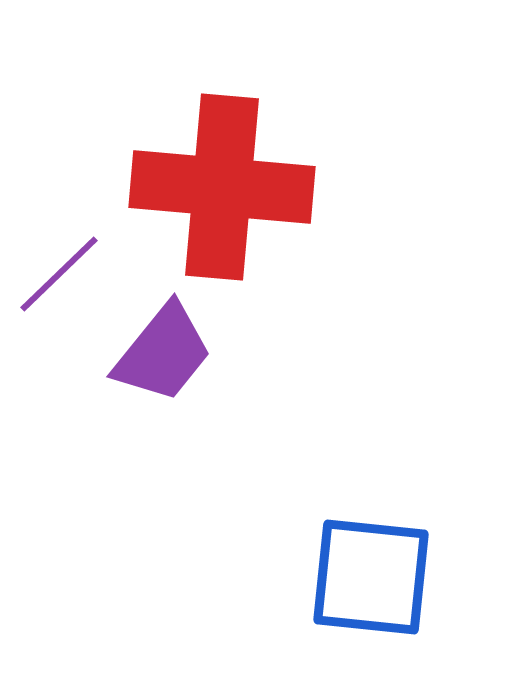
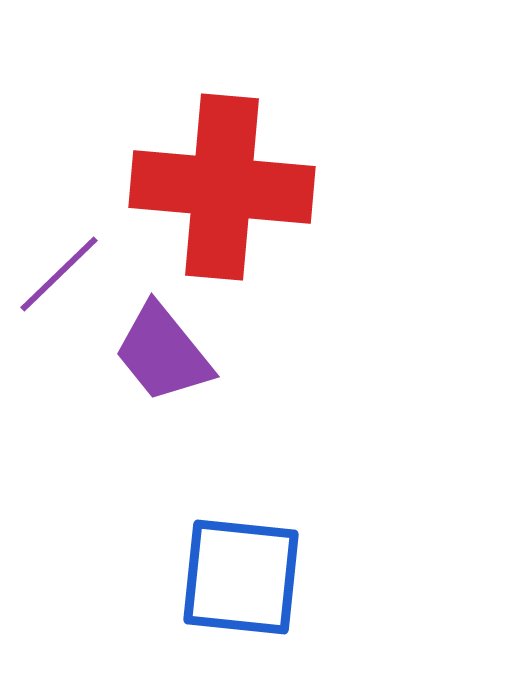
purple trapezoid: rotated 102 degrees clockwise
blue square: moved 130 px left
